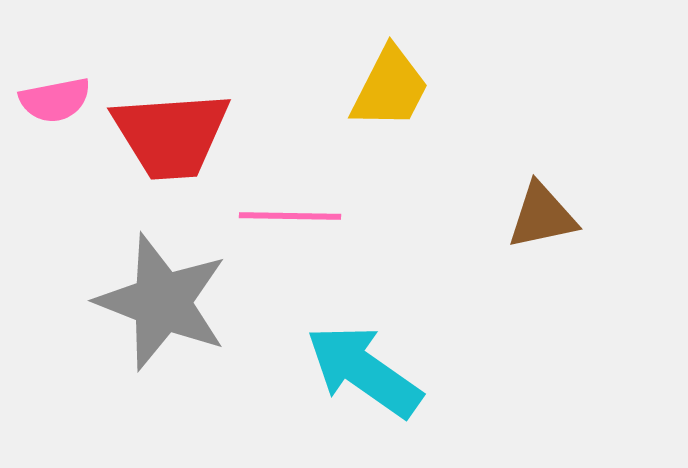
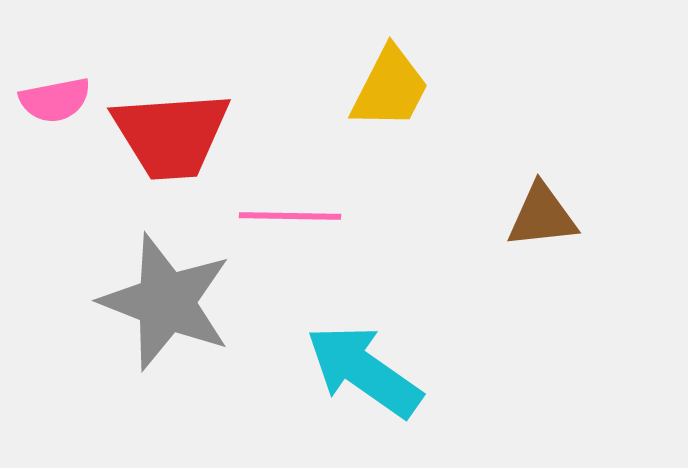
brown triangle: rotated 6 degrees clockwise
gray star: moved 4 px right
